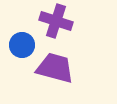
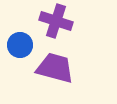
blue circle: moved 2 px left
